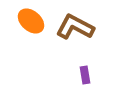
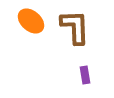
brown L-shape: rotated 60 degrees clockwise
